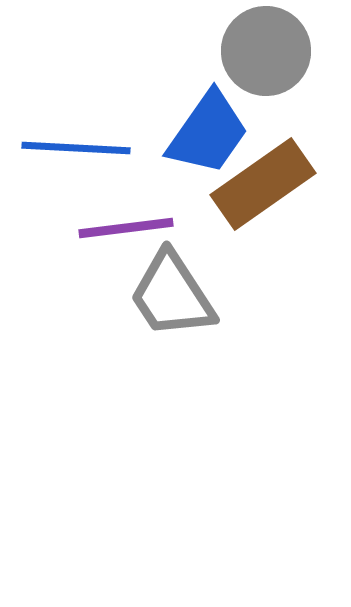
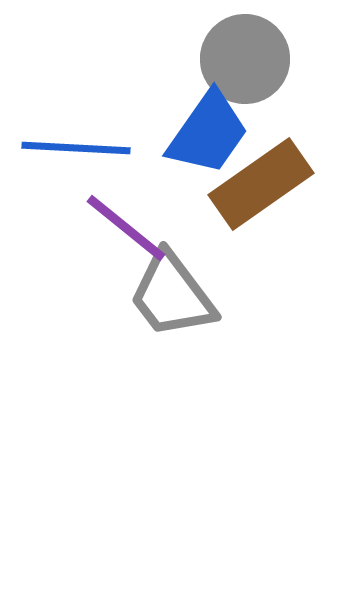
gray circle: moved 21 px left, 8 px down
brown rectangle: moved 2 px left
purple line: rotated 46 degrees clockwise
gray trapezoid: rotated 4 degrees counterclockwise
